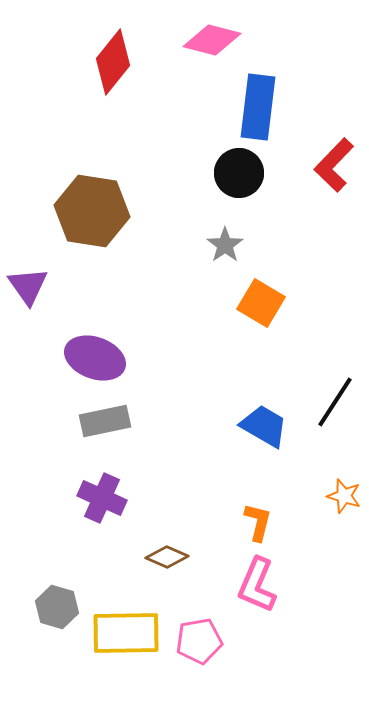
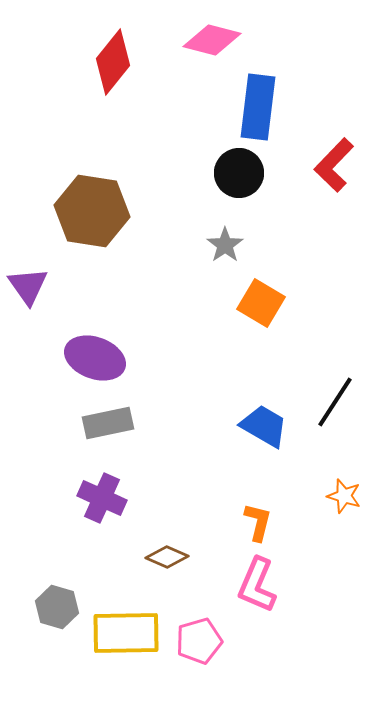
gray rectangle: moved 3 px right, 2 px down
pink pentagon: rotated 6 degrees counterclockwise
